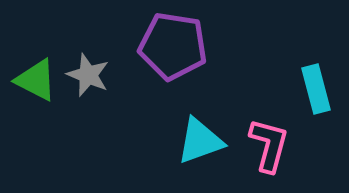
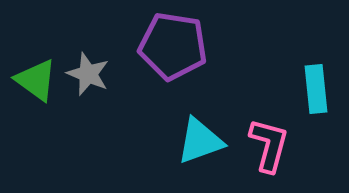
gray star: moved 1 px up
green triangle: rotated 9 degrees clockwise
cyan rectangle: rotated 9 degrees clockwise
